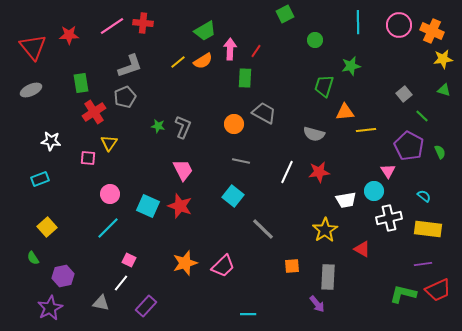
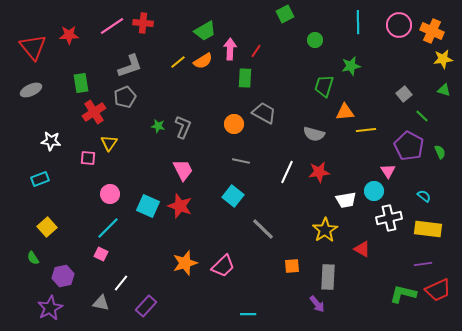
pink square at (129, 260): moved 28 px left, 6 px up
